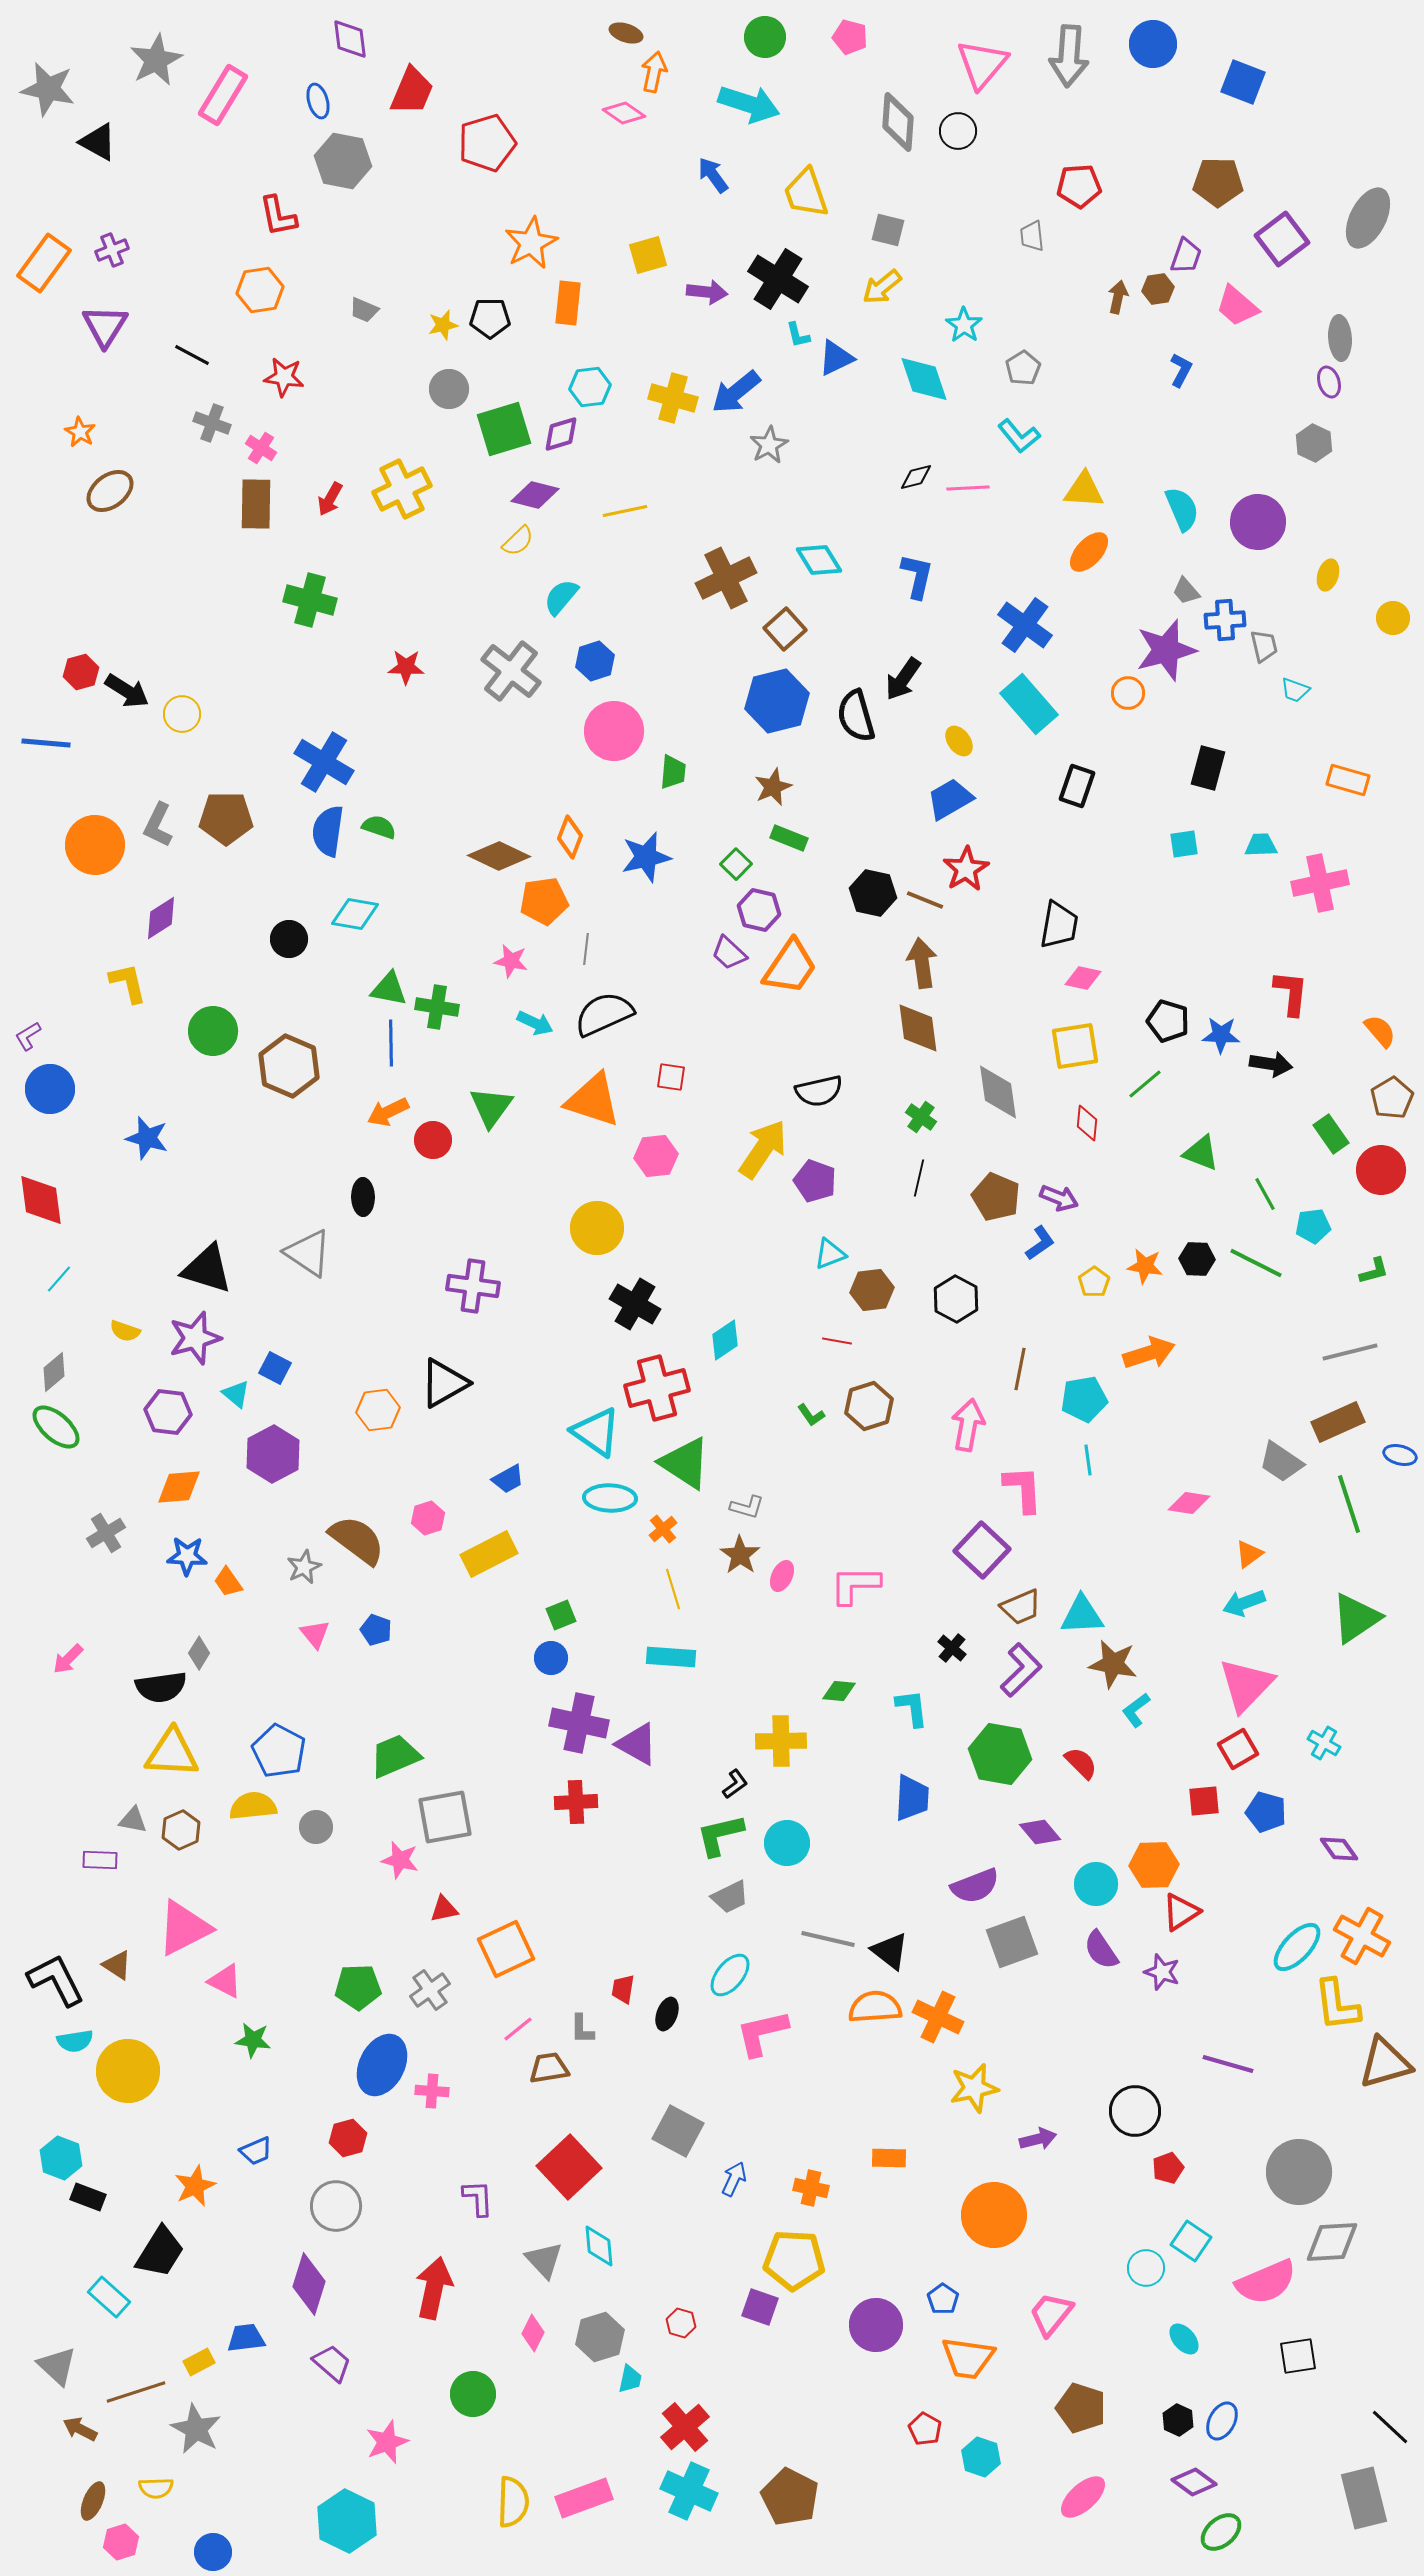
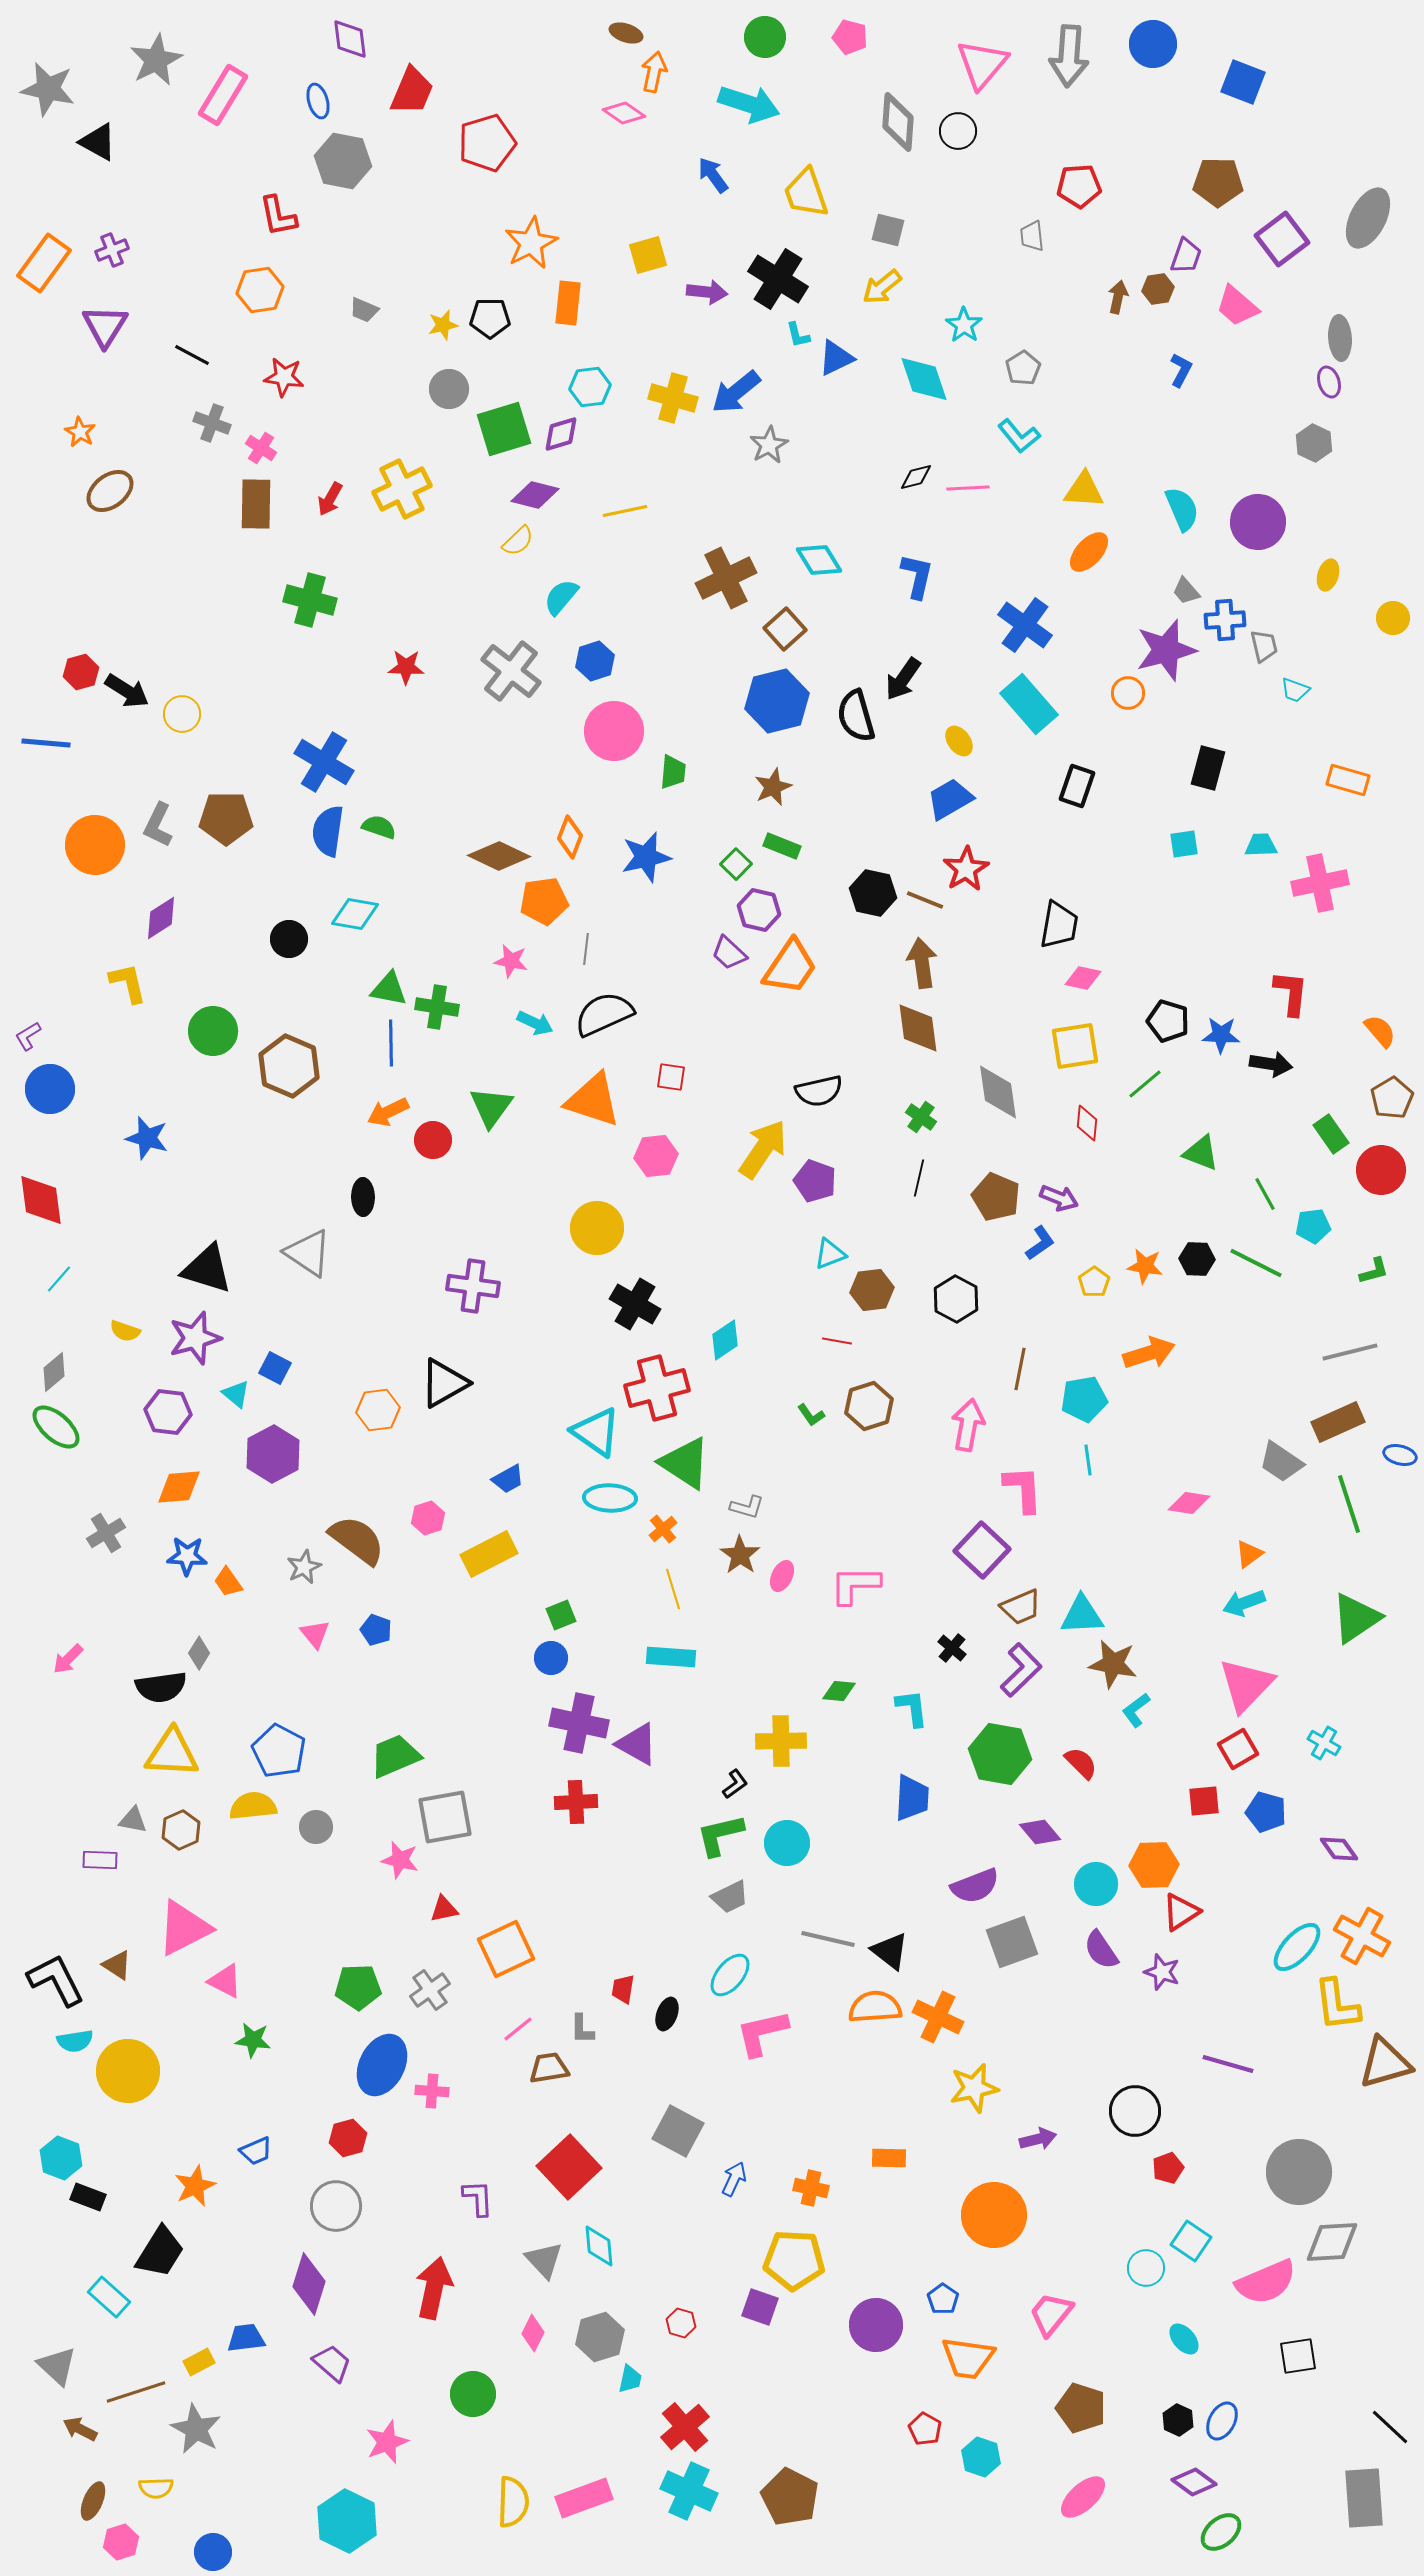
green rectangle at (789, 838): moved 7 px left, 8 px down
gray rectangle at (1364, 2498): rotated 10 degrees clockwise
